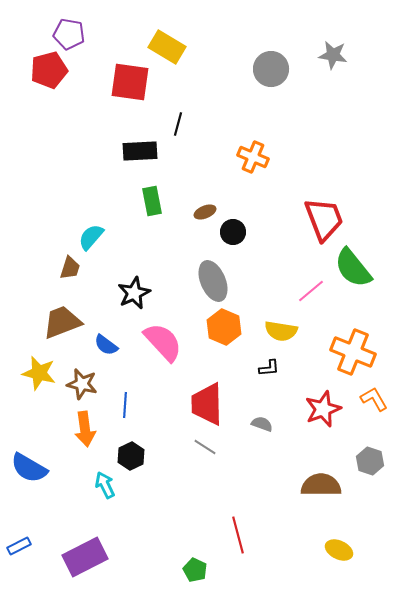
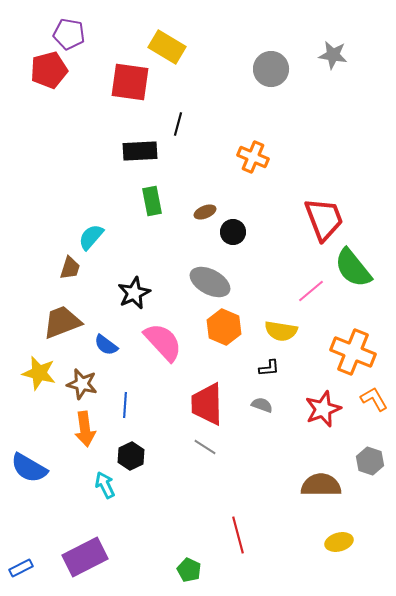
gray ellipse at (213, 281): moved 3 px left, 1 px down; rotated 39 degrees counterclockwise
gray semicircle at (262, 424): moved 19 px up
blue rectangle at (19, 546): moved 2 px right, 22 px down
yellow ellipse at (339, 550): moved 8 px up; rotated 40 degrees counterclockwise
green pentagon at (195, 570): moved 6 px left
